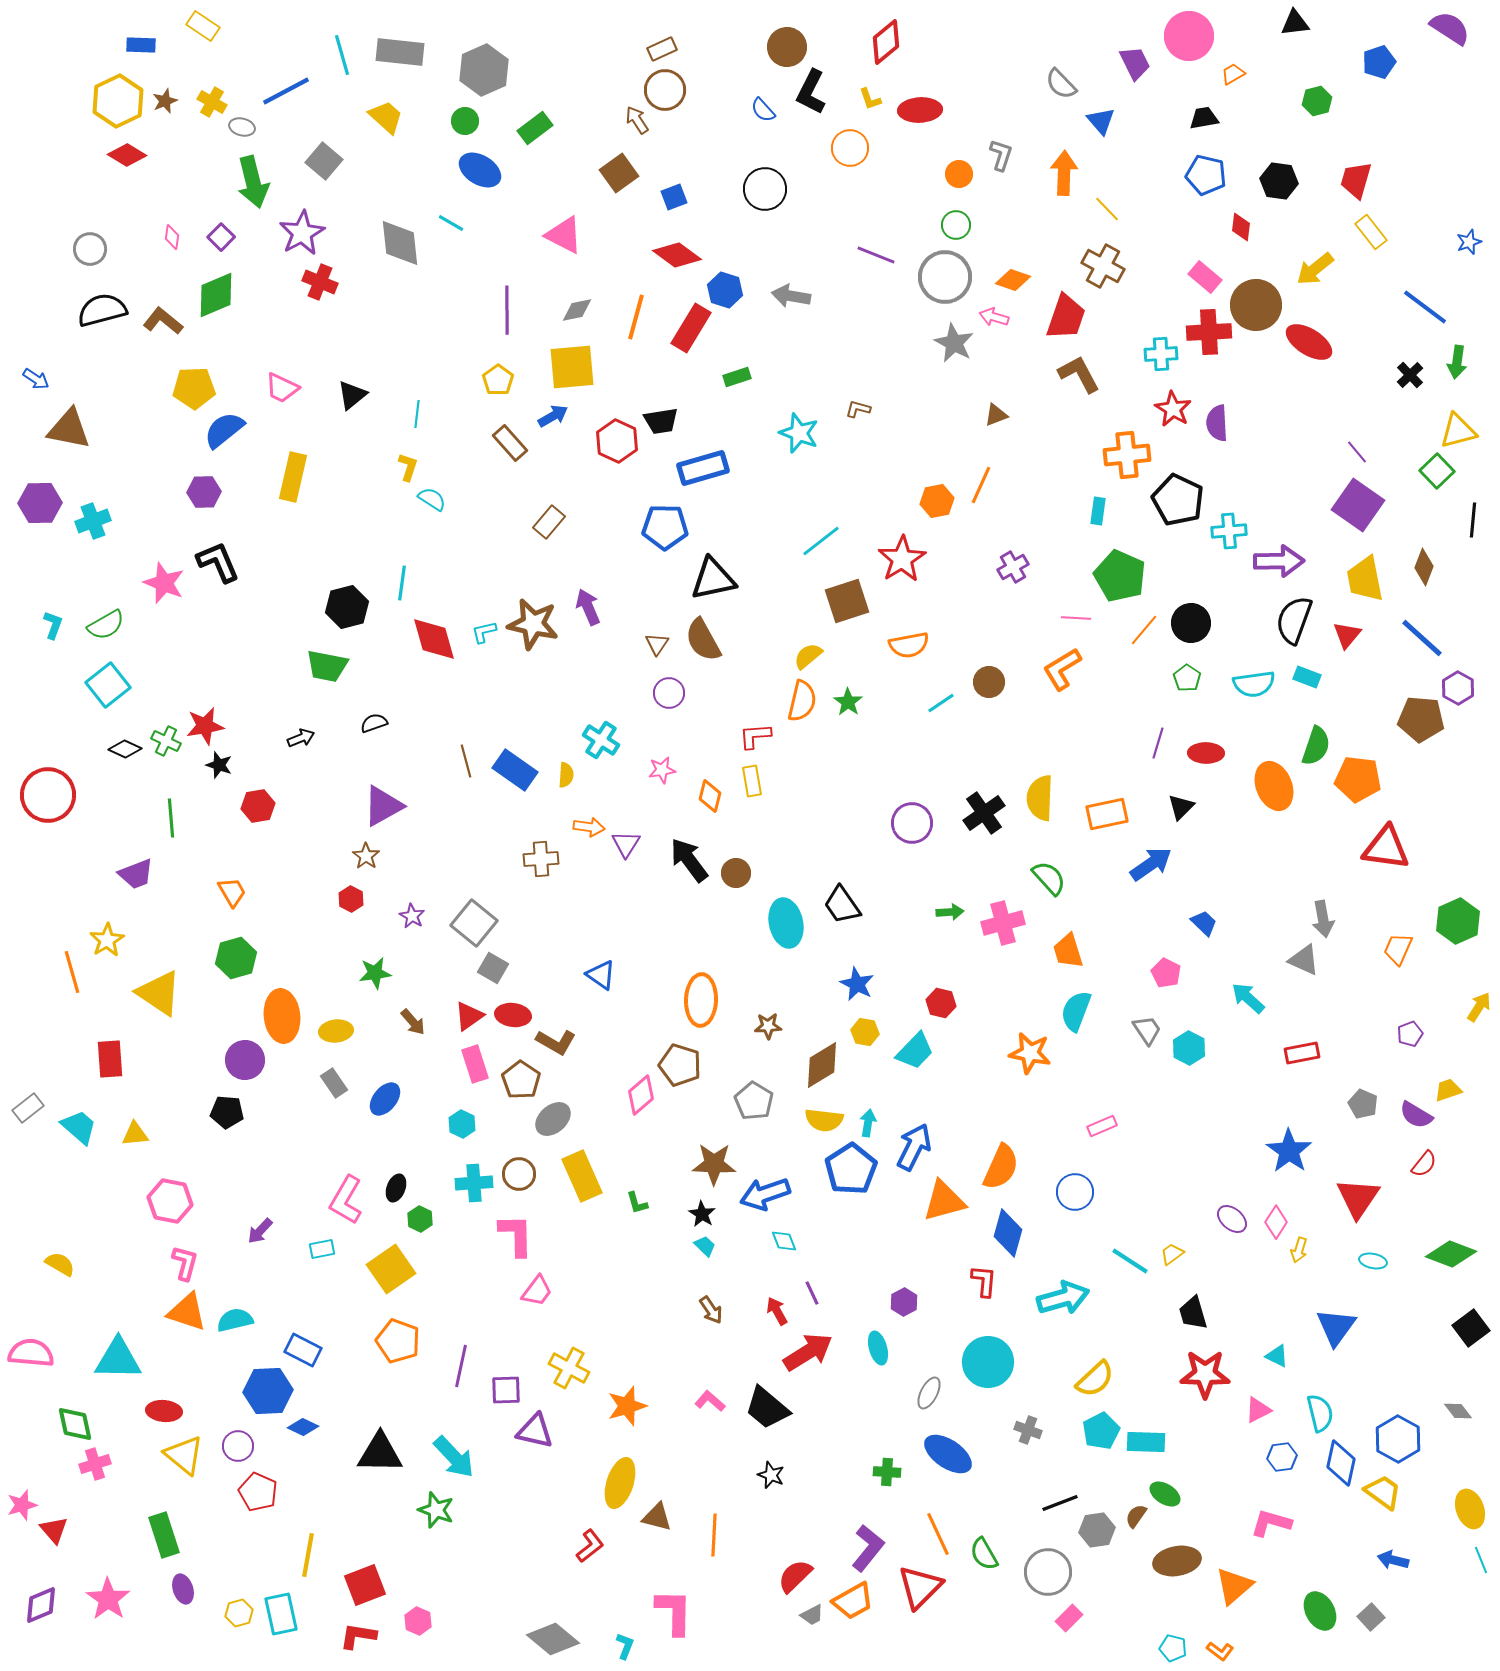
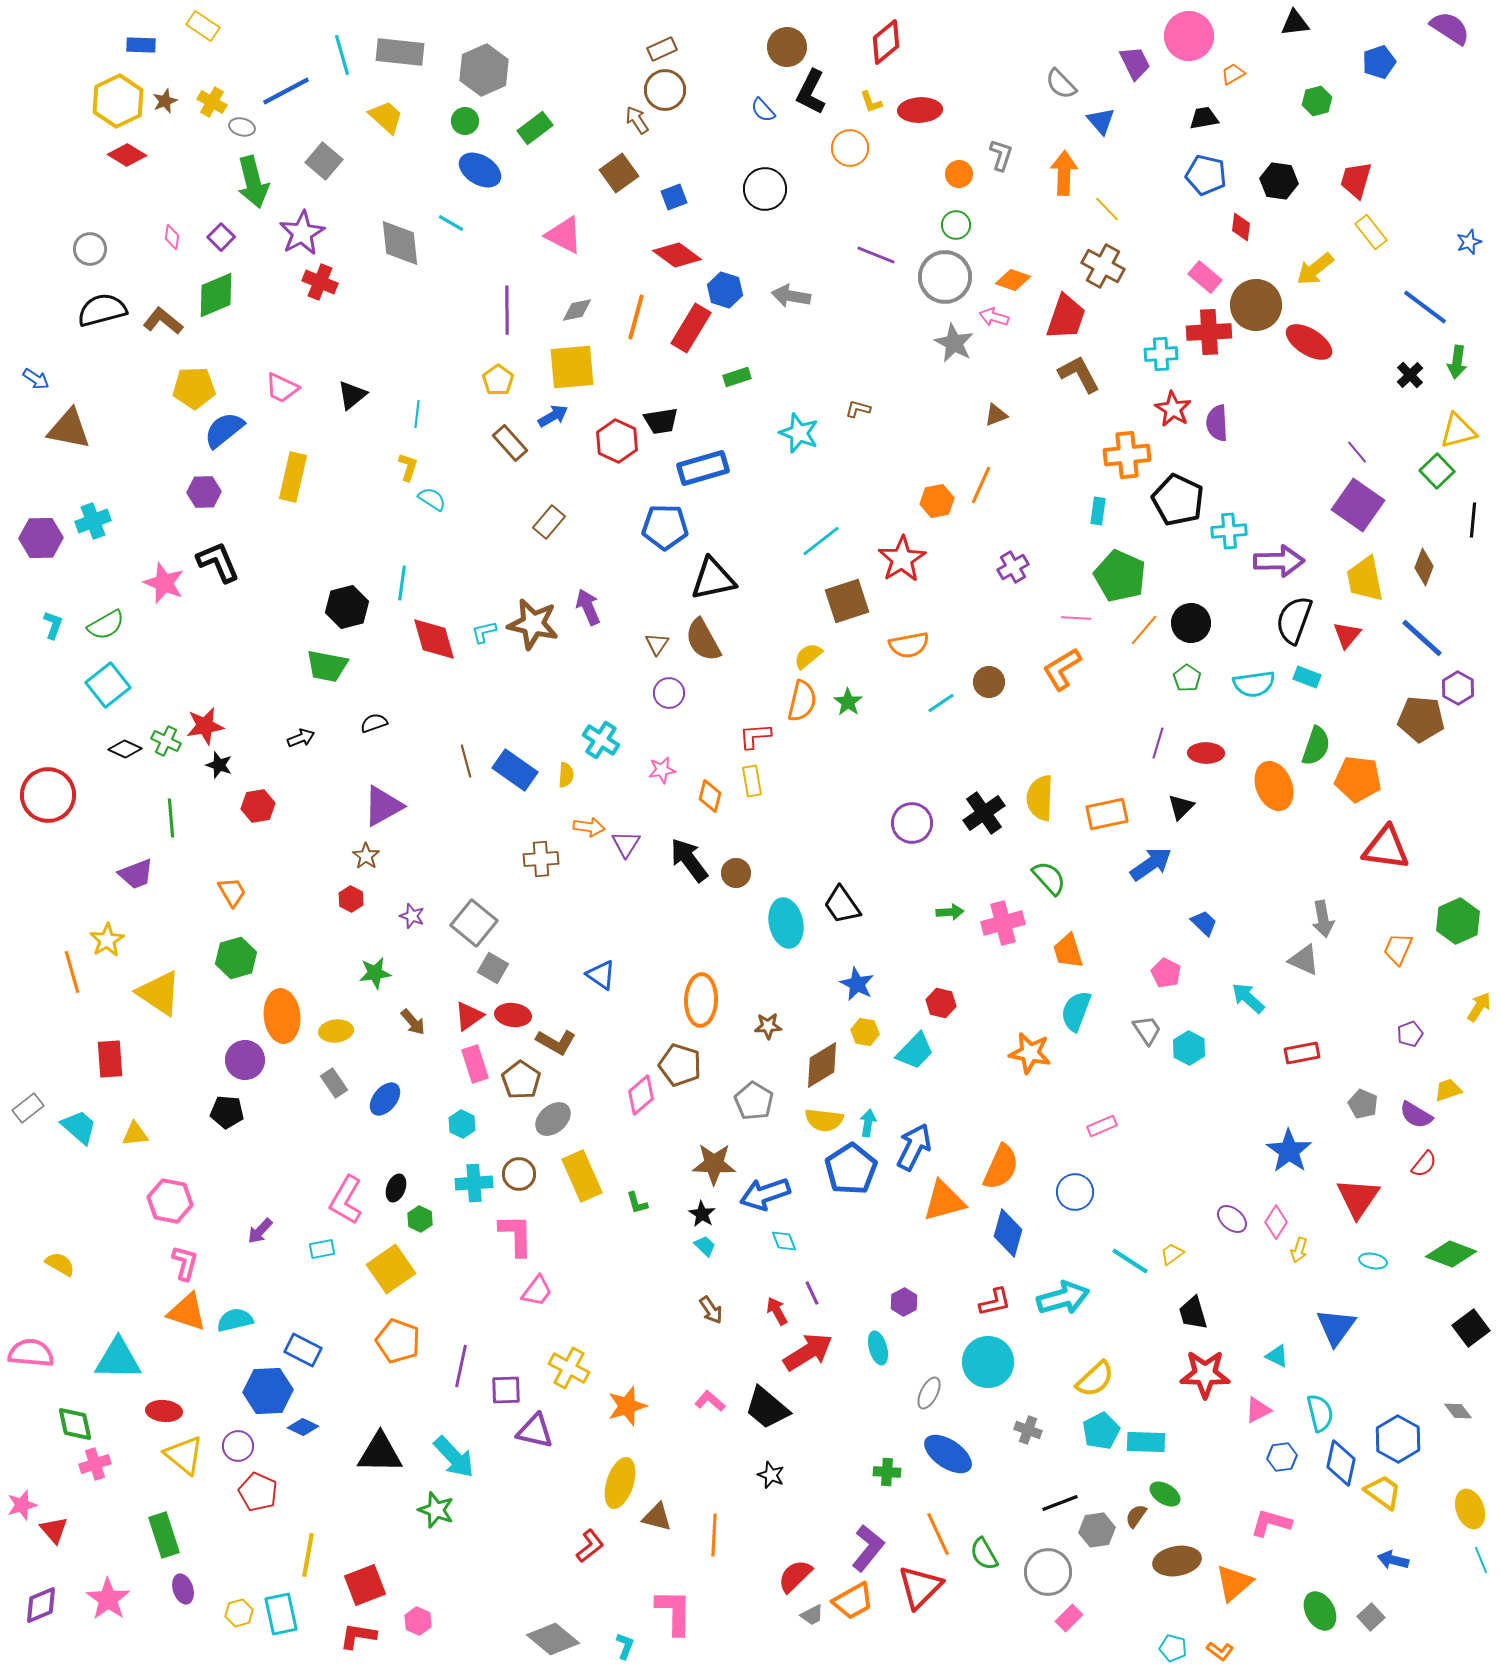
yellow L-shape at (870, 99): moved 1 px right, 3 px down
purple hexagon at (40, 503): moved 1 px right, 35 px down
purple star at (412, 916): rotated 10 degrees counterclockwise
red L-shape at (984, 1281): moved 11 px right, 21 px down; rotated 72 degrees clockwise
orange triangle at (1234, 1586): moved 3 px up
